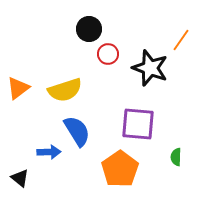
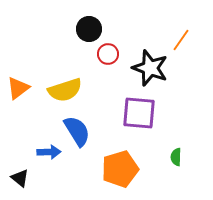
purple square: moved 1 px right, 11 px up
orange pentagon: rotated 18 degrees clockwise
